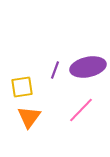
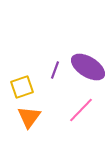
purple ellipse: rotated 44 degrees clockwise
yellow square: rotated 10 degrees counterclockwise
